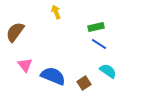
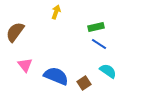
yellow arrow: rotated 40 degrees clockwise
blue semicircle: moved 3 px right
